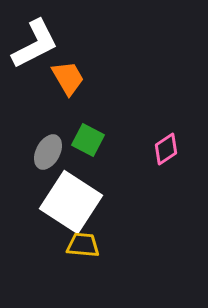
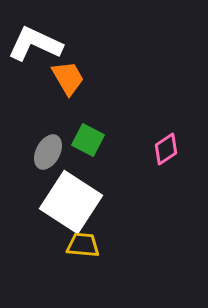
white L-shape: rotated 128 degrees counterclockwise
